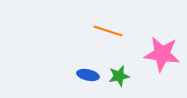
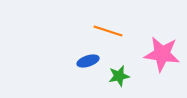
blue ellipse: moved 14 px up; rotated 30 degrees counterclockwise
